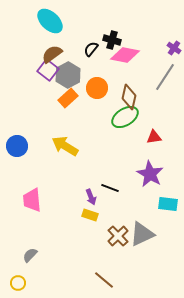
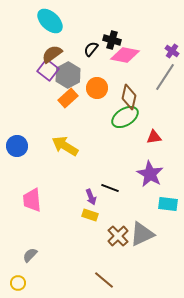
purple cross: moved 2 px left, 3 px down
